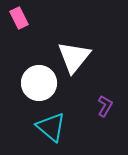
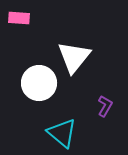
pink rectangle: rotated 60 degrees counterclockwise
cyan triangle: moved 11 px right, 6 px down
